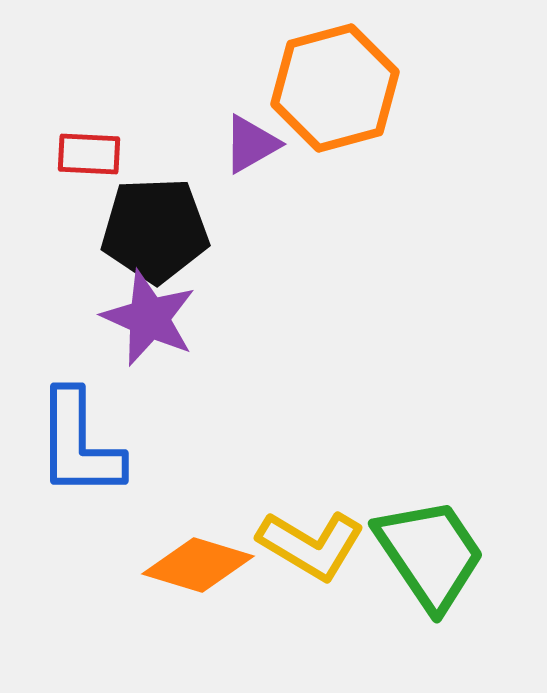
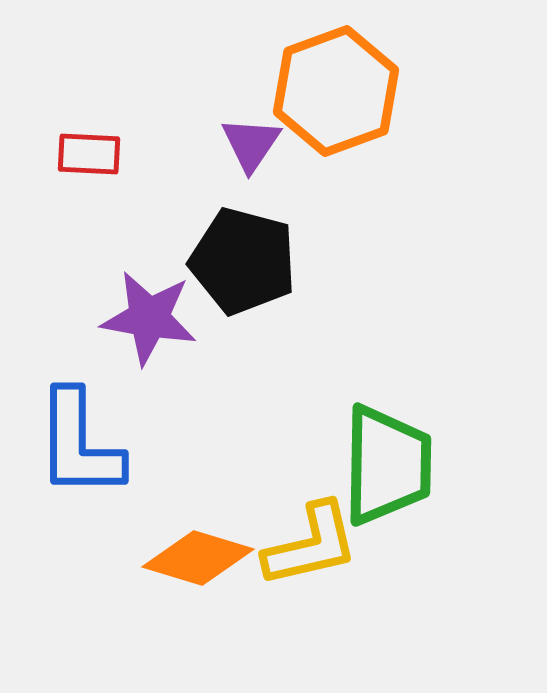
orange hexagon: moved 1 px right, 3 px down; rotated 5 degrees counterclockwise
purple triangle: rotated 26 degrees counterclockwise
black pentagon: moved 88 px right, 31 px down; rotated 17 degrees clockwise
purple star: rotated 14 degrees counterclockwise
yellow L-shape: rotated 44 degrees counterclockwise
green trapezoid: moved 43 px left, 89 px up; rotated 35 degrees clockwise
orange diamond: moved 7 px up
